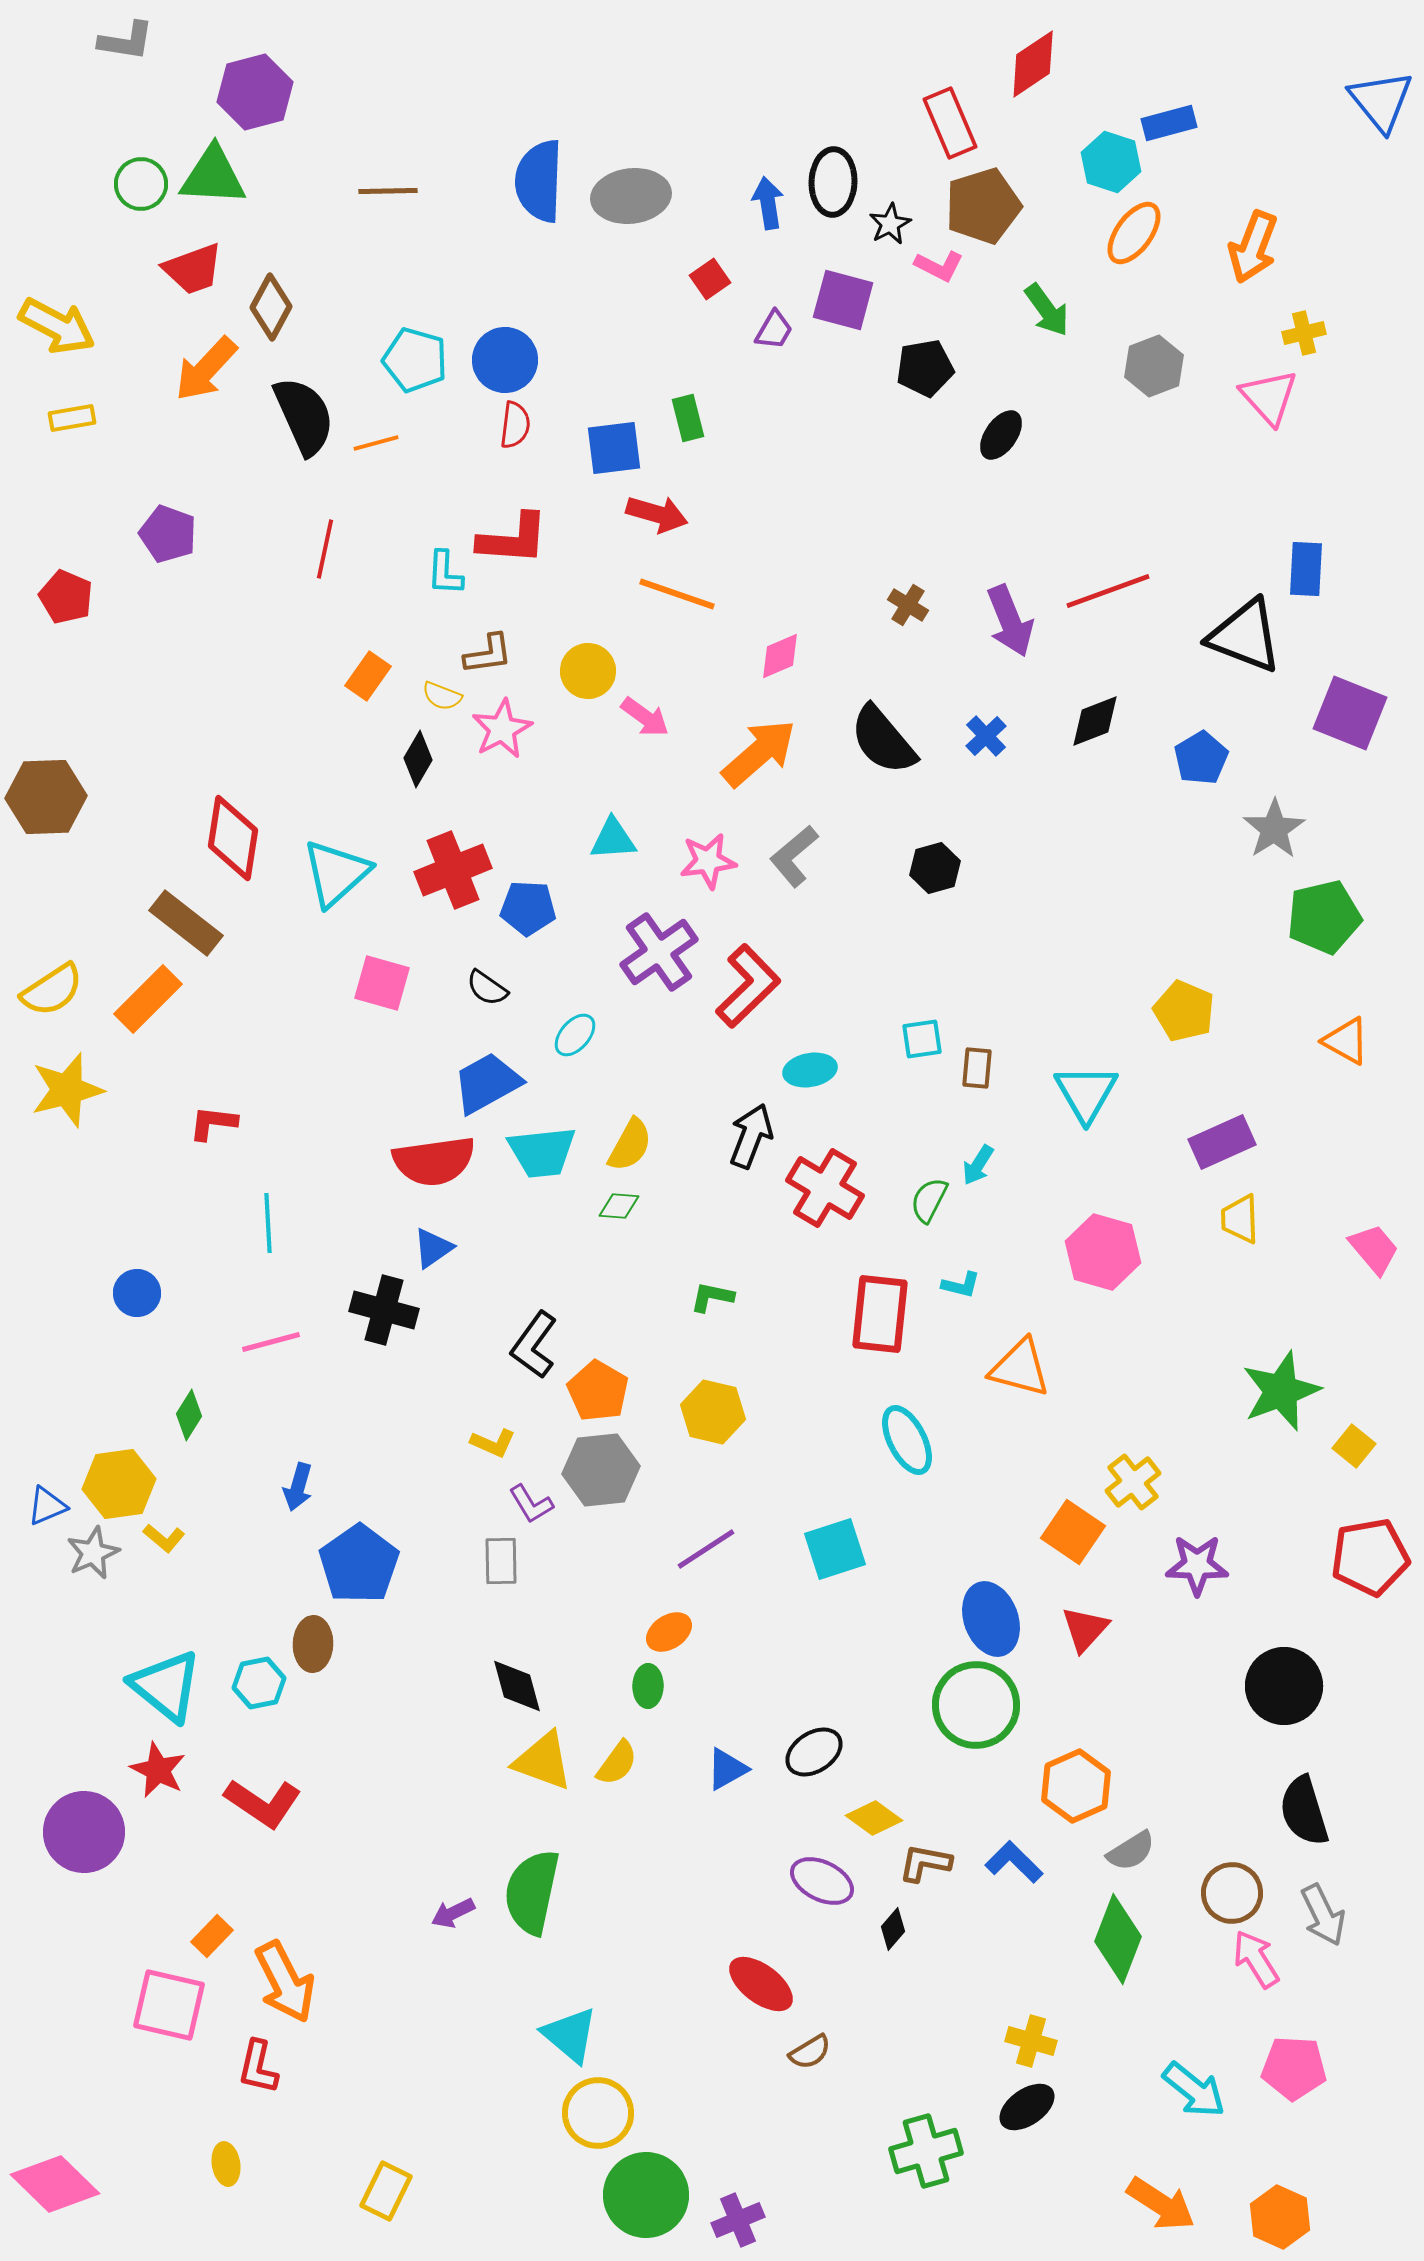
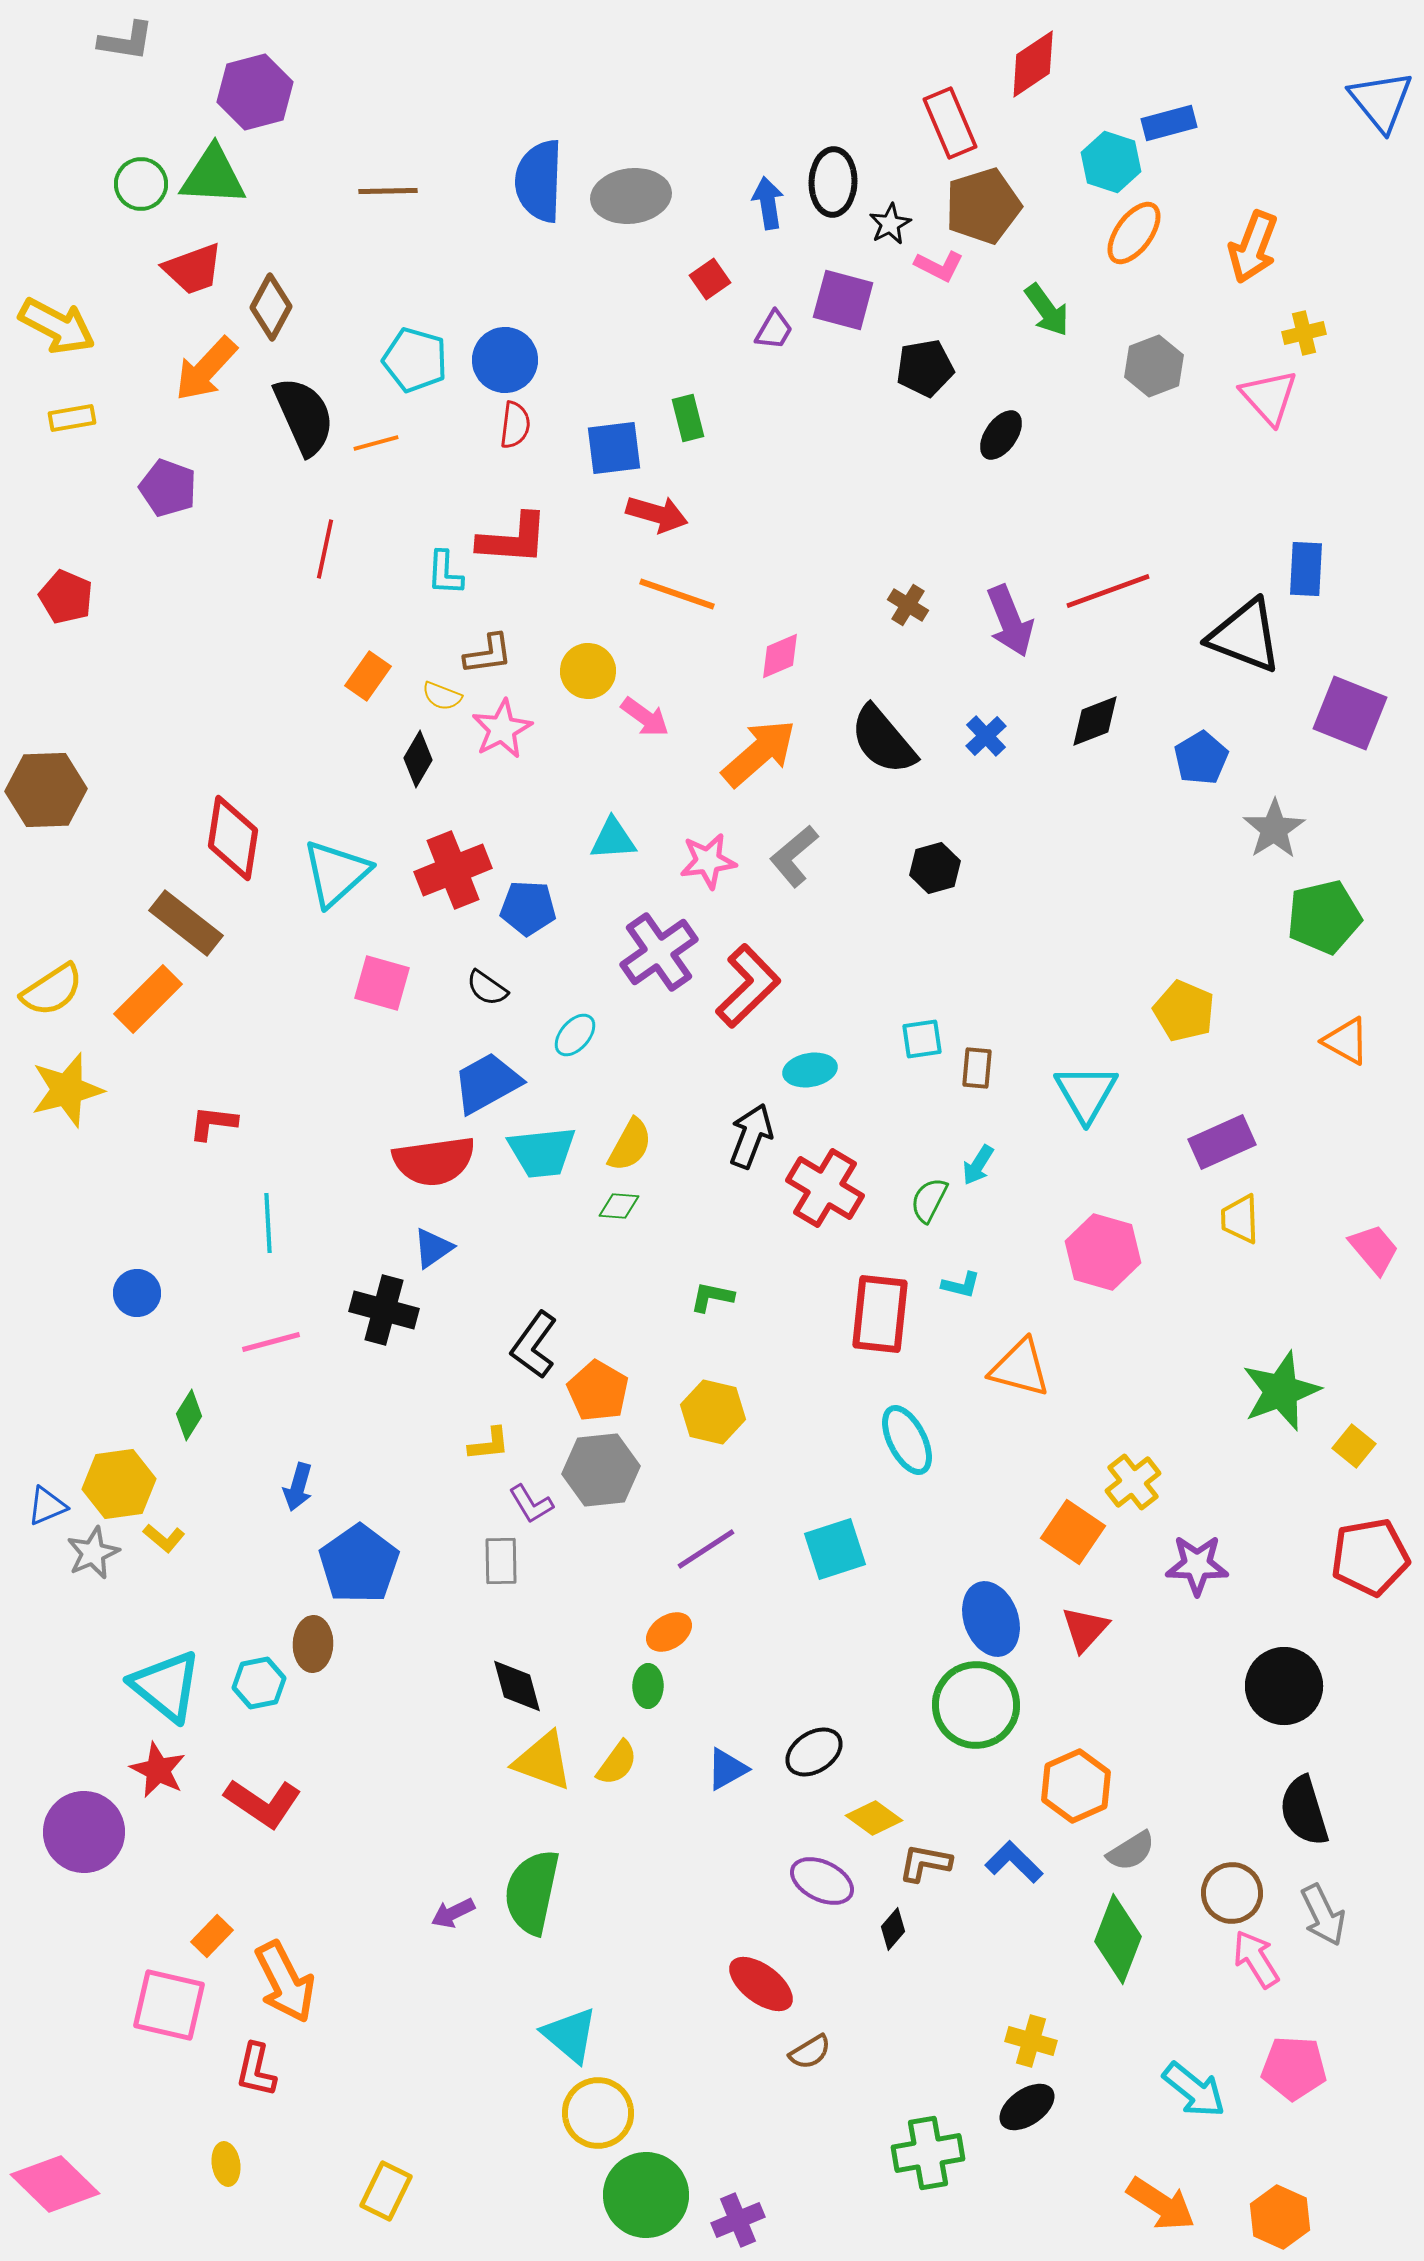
purple pentagon at (168, 534): moved 46 px up
brown hexagon at (46, 797): moved 7 px up
yellow L-shape at (493, 1443): moved 4 px left, 1 px down; rotated 30 degrees counterclockwise
red L-shape at (258, 2067): moved 2 px left, 3 px down
green cross at (926, 2151): moved 2 px right, 2 px down; rotated 6 degrees clockwise
